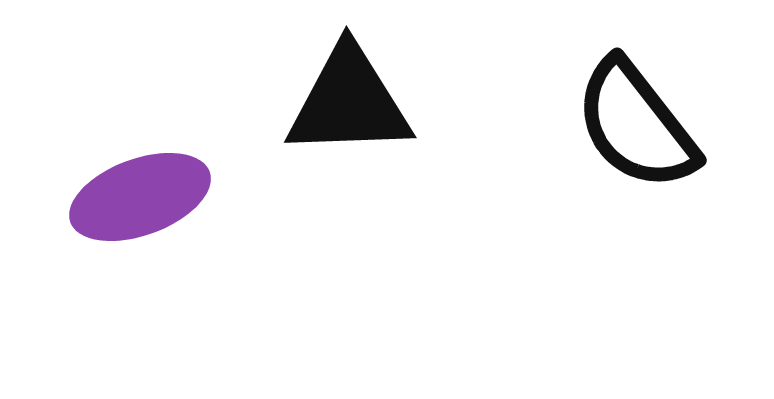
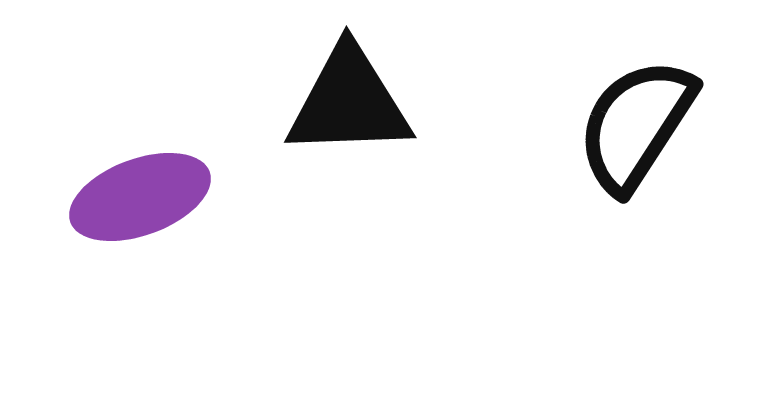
black semicircle: rotated 71 degrees clockwise
